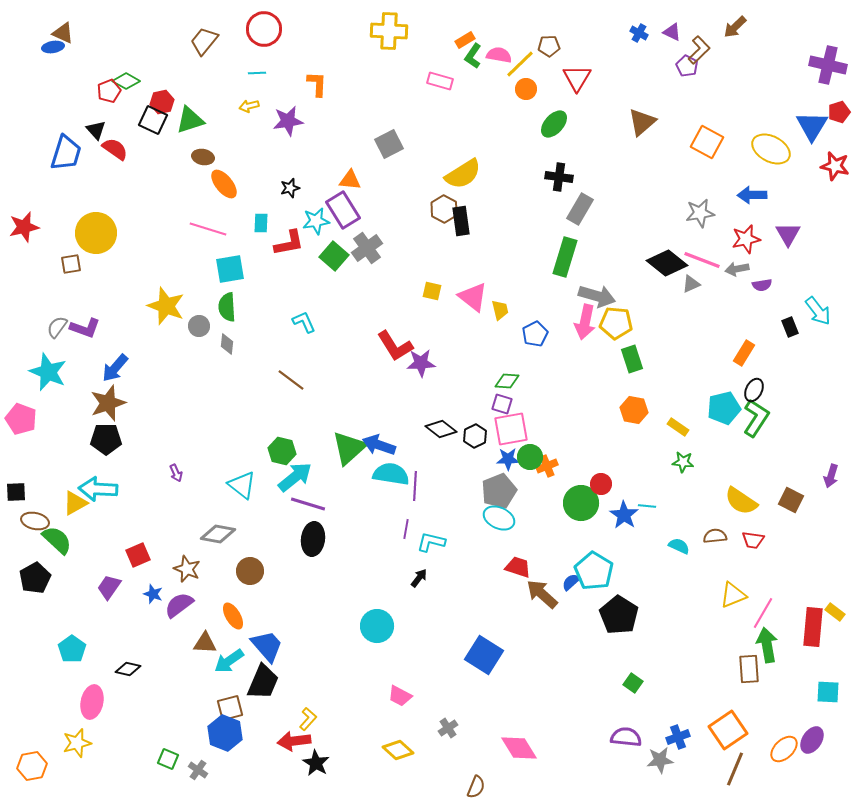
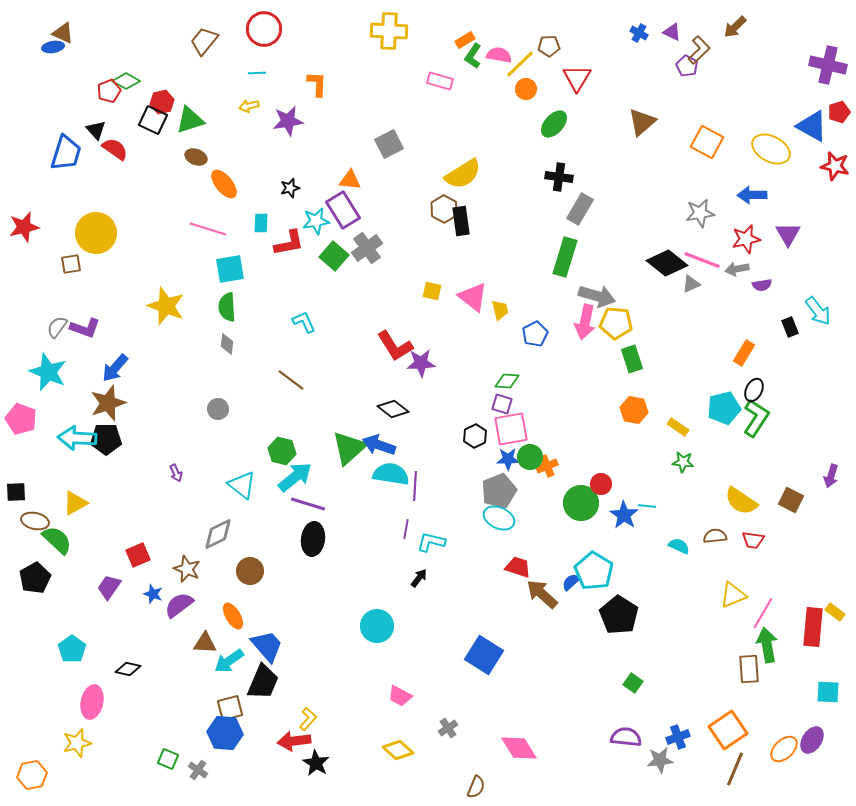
blue triangle at (812, 126): rotated 32 degrees counterclockwise
brown ellipse at (203, 157): moved 7 px left; rotated 10 degrees clockwise
gray circle at (199, 326): moved 19 px right, 83 px down
black diamond at (441, 429): moved 48 px left, 20 px up
cyan arrow at (98, 489): moved 21 px left, 51 px up
gray diamond at (218, 534): rotated 36 degrees counterclockwise
blue hexagon at (225, 733): rotated 16 degrees counterclockwise
orange hexagon at (32, 766): moved 9 px down
